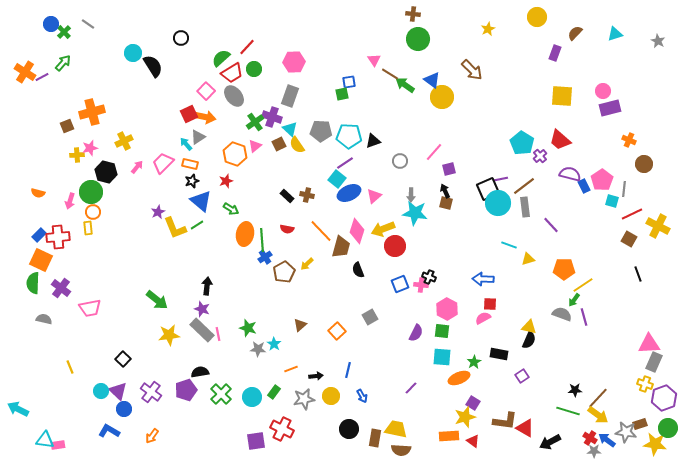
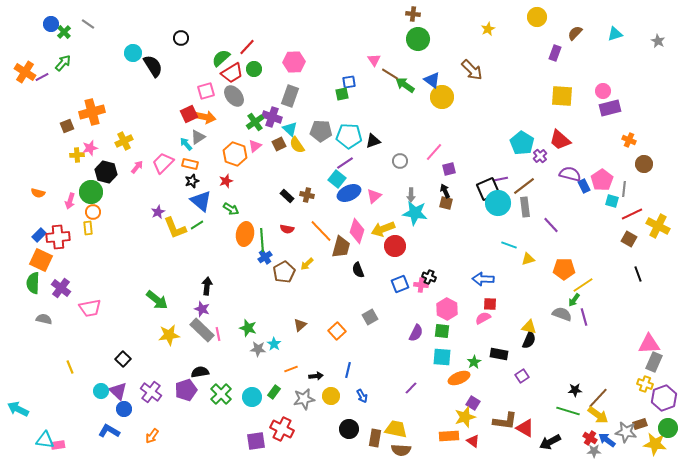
pink square at (206, 91): rotated 30 degrees clockwise
